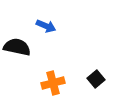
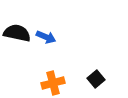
blue arrow: moved 11 px down
black semicircle: moved 14 px up
